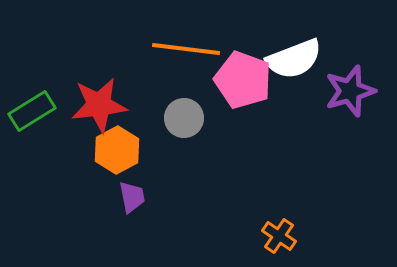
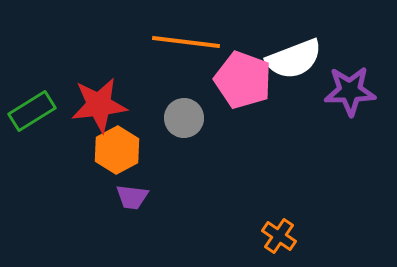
orange line: moved 7 px up
purple star: rotated 15 degrees clockwise
purple trapezoid: rotated 108 degrees clockwise
